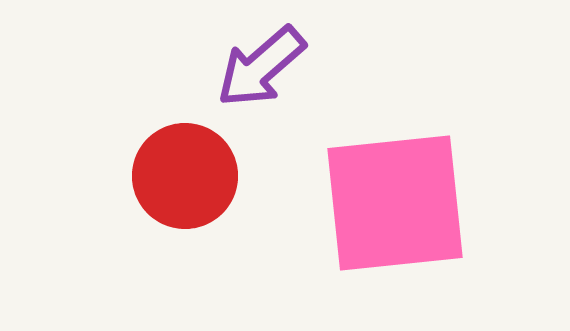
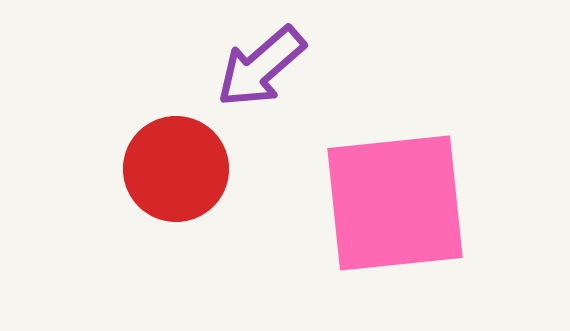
red circle: moved 9 px left, 7 px up
